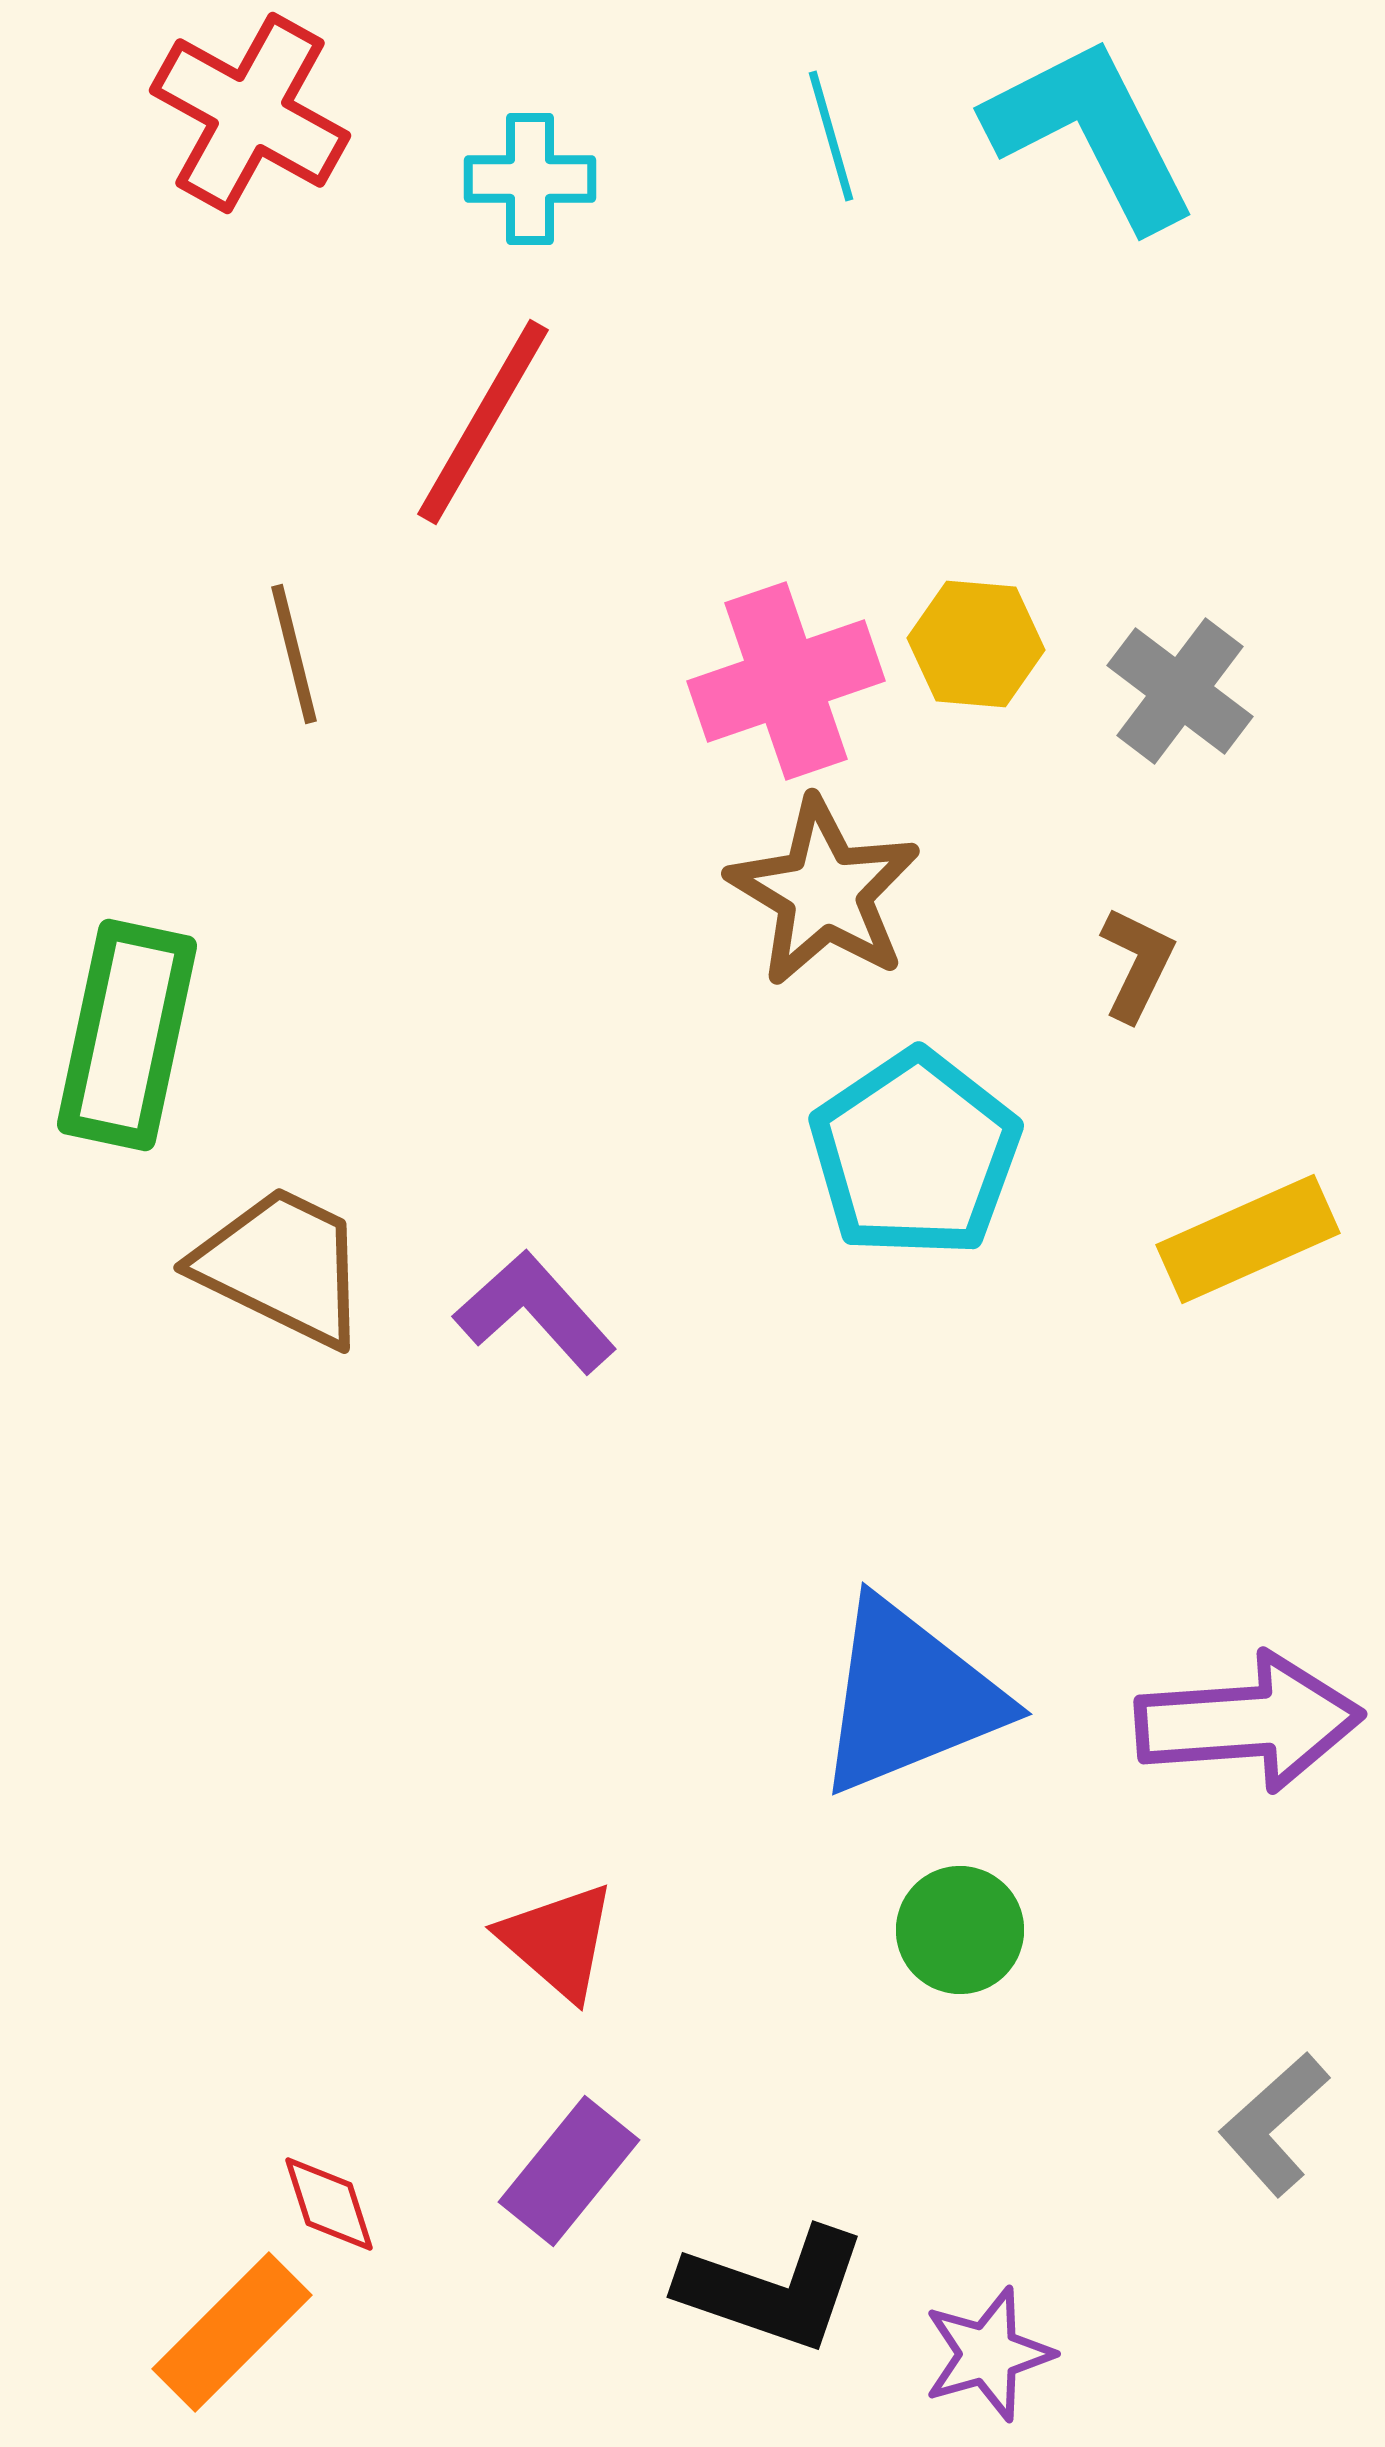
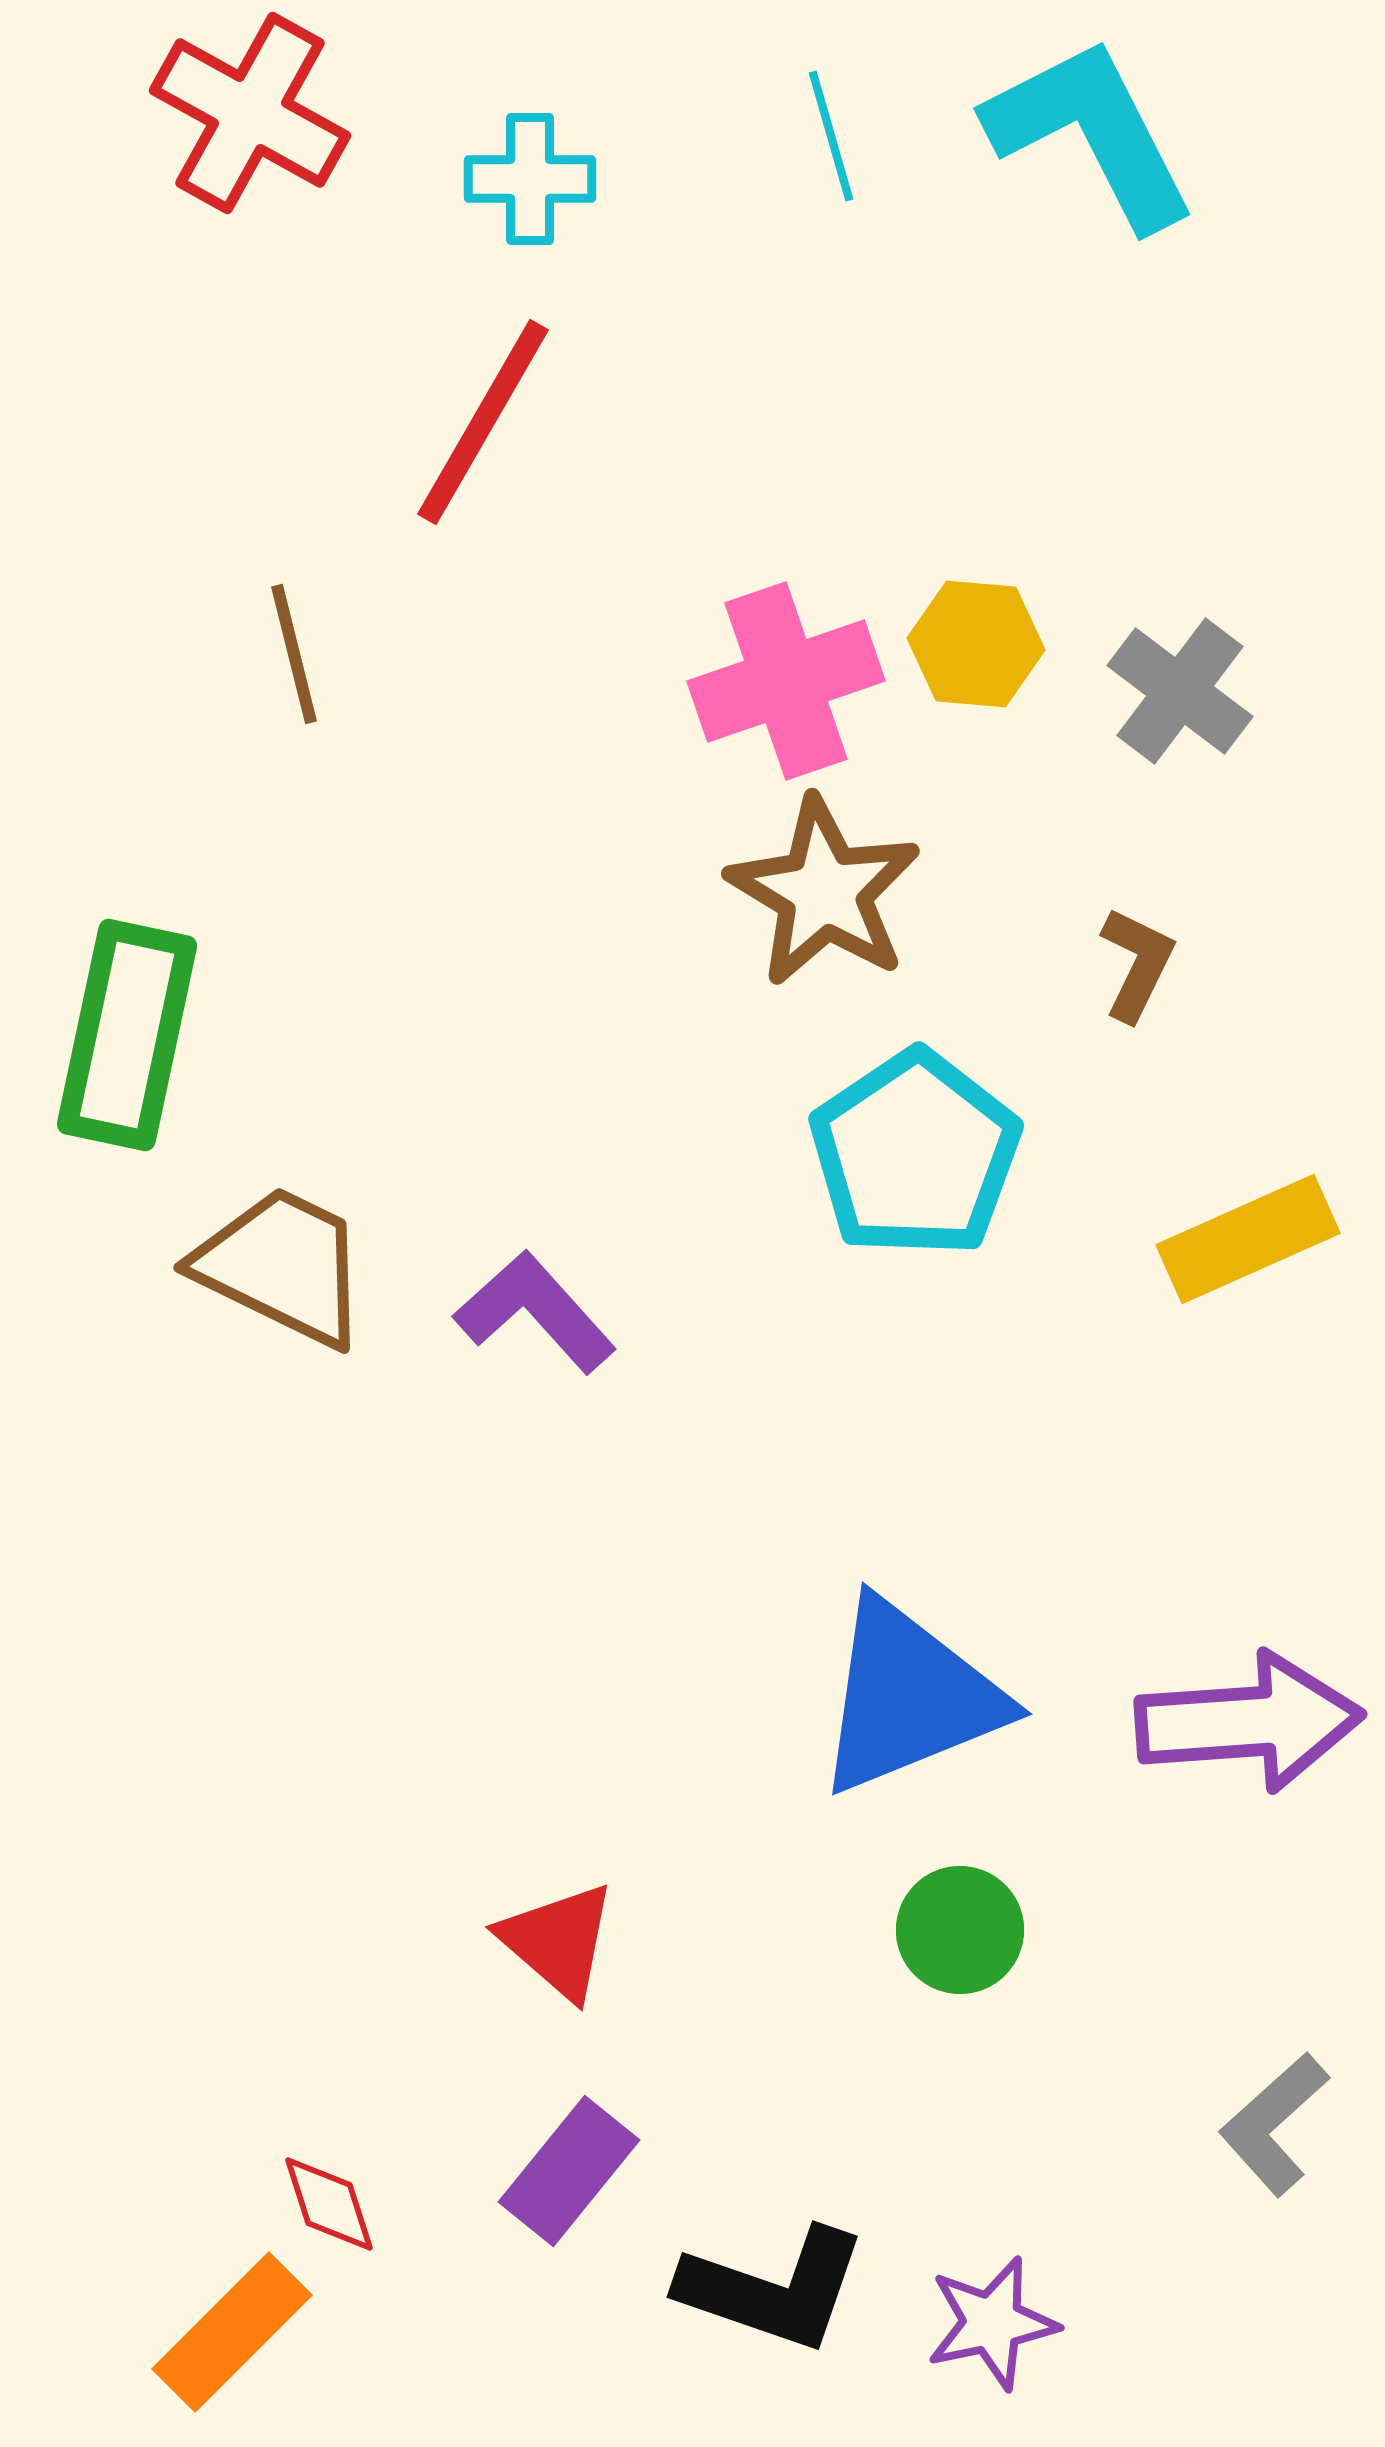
purple star: moved 4 px right, 31 px up; rotated 4 degrees clockwise
